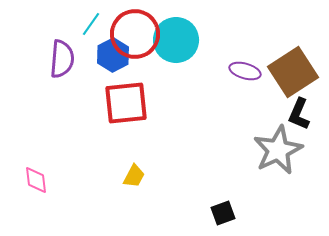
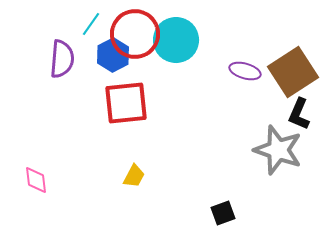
gray star: rotated 27 degrees counterclockwise
